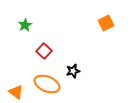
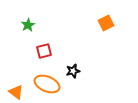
green star: moved 3 px right
red square: rotated 35 degrees clockwise
